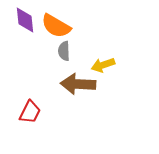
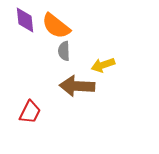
orange semicircle: rotated 8 degrees clockwise
brown arrow: moved 1 px left, 2 px down
